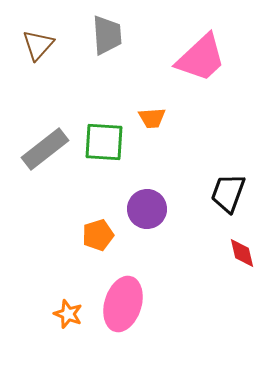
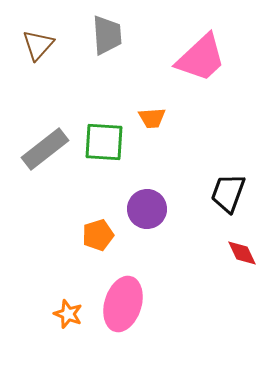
red diamond: rotated 12 degrees counterclockwise
